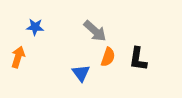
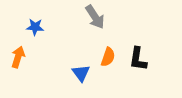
gray arrow: moved 14 px up; rotated 15 degrees clockwise
